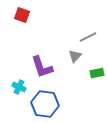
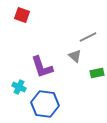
gray triangle: rotated 32 degrees counterclockwise
